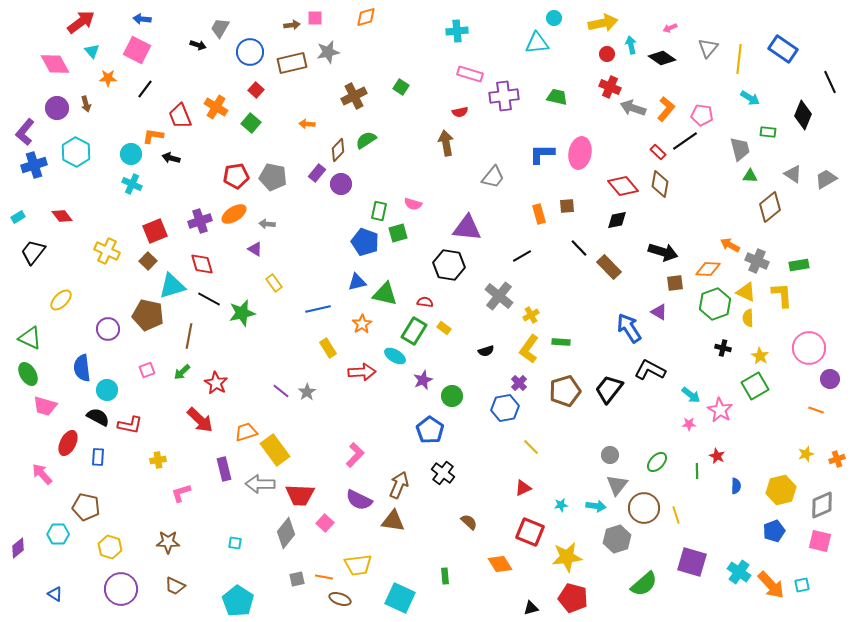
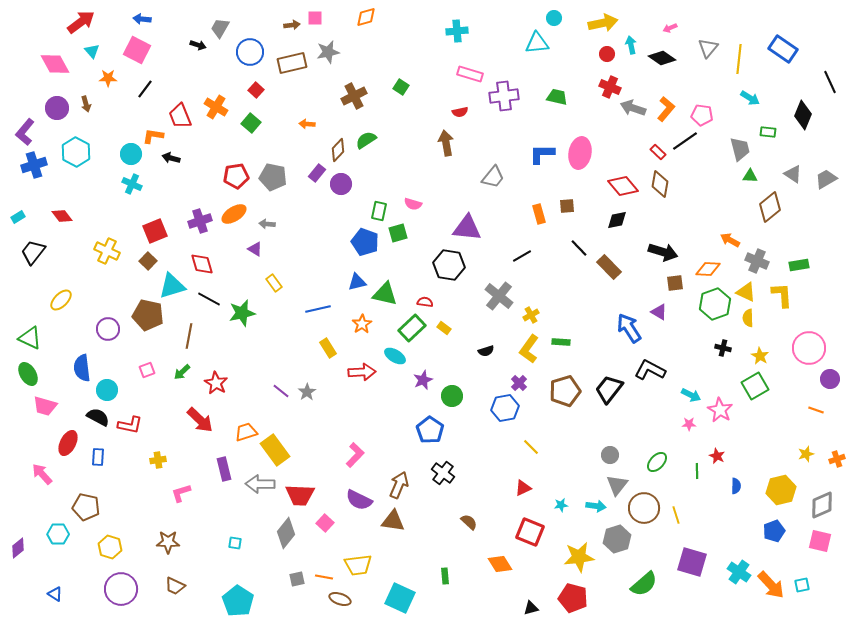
orange arrow at (730, 245): moved 5 px up
green rectangle at (414, 331): moved 2 px left, 3 px up; rotated 16 degrees clockwise
cyan arrow at (691, 395): rotated 12 degrees counterclockwise
yellow star at (567, 557): moved 12 px right
